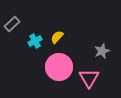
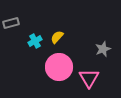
gray rectangle: moved 1 px left, 1 px up; rotated 28 degrees clockwise
gray star: moved 1 px right, 2 px up
